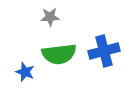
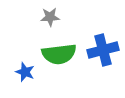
blue cross: moved 1 px left, 1 px up
